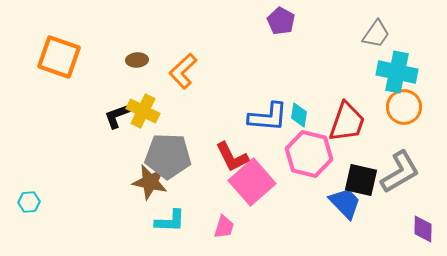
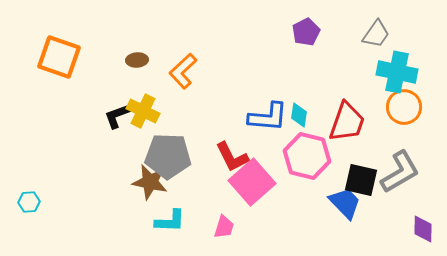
purple pentagon: moved 25 px right, 11 px down; rotated 16 degrees clockwise
pink hexagon: moved 2 px left, 2 px down
